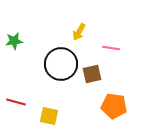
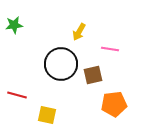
green star: moved 16 px up
pink line: moved 1 px left, 1 px down
brown square: moved 1 px right, 1 px down
red line: moved 1 px right, 7 px up
orange pentagon: moved 2 px up; rotated 15 degrees counterclockwise
yellow square: moved 2 px left, 1 px up
